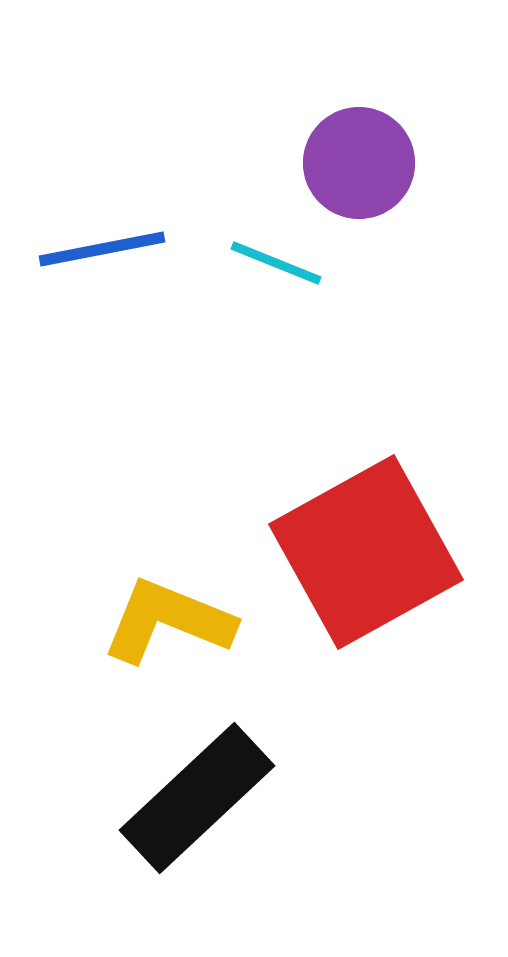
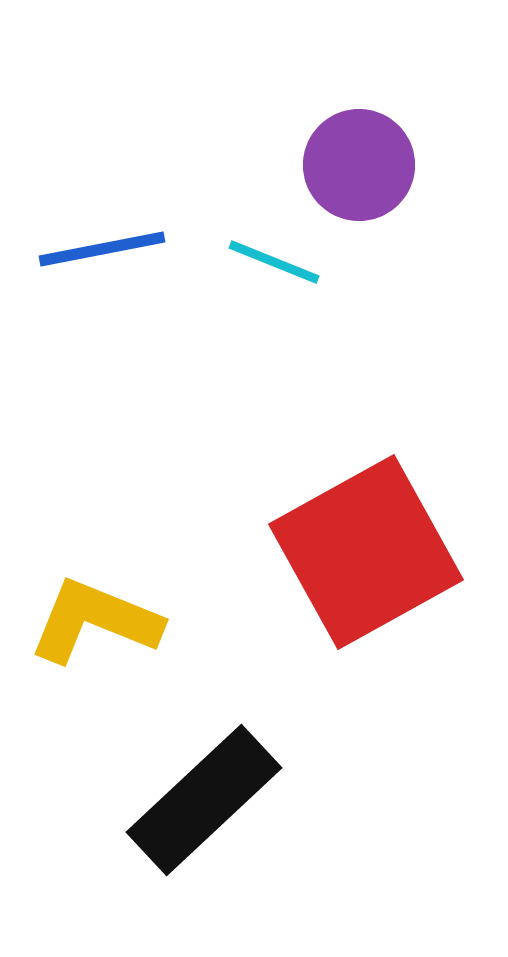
purple circle: moved 2 px down
cyan line: moved 2 px left, 1 px up
yellow L-shape: moved 73 px left
black rectangle: moved 7 px right, 2 px down
